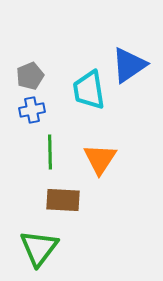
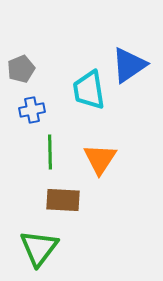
gray pentagon: moved 9 px left, 7 px up
